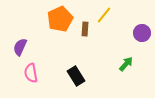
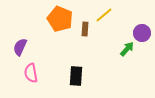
yellow line: rotated 12 degrees clockwise
orange pentagon: rotated 25 degrees counterclockwise
green arrow: moved 1 px right, 15 px up
black rectangle: rotated 36 degrees clockwise
